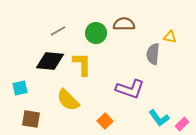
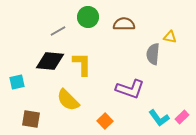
green circle: moved 8 px left, 16 px up
cyan square: moved 3 px left, 6 px up
pink rectangle: moved 7 px up
